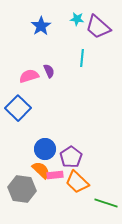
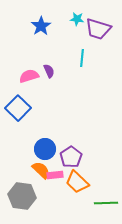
purple trapezoid: moved 2 px down; rotated 24 degrees counterclockwise
gray hexagon: moved 7 px down
green line: rotated 20 degrees counterclockwise
